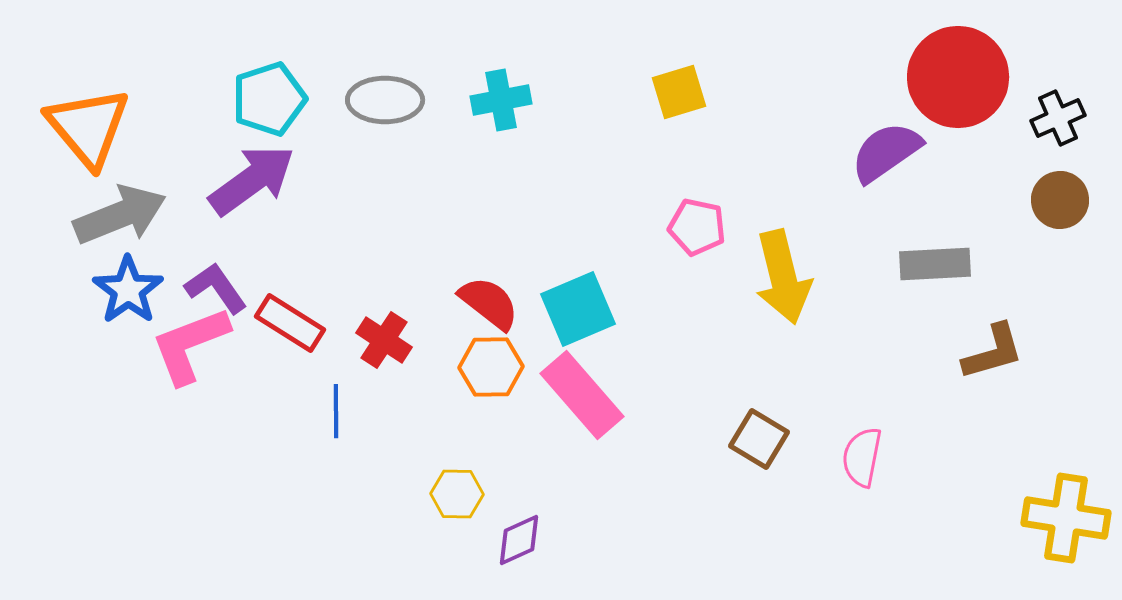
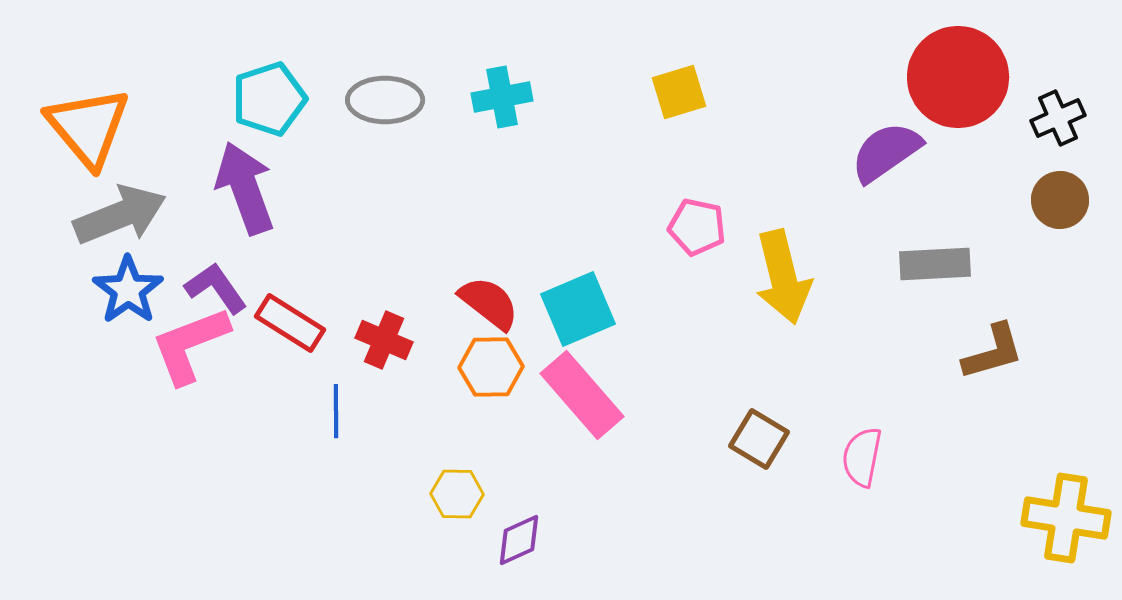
cyan cross: moved 1 px right, 3 px up
purple arrow: moved 7 px left, 8 px down; rotated 74 degrees counterclockwise
red cross: rotated 10 degrees counterclockwise
